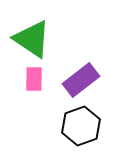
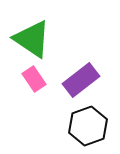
pink rectangle: rotated 35 degrees counterclockwise
black hexagon: moved 7 px right
